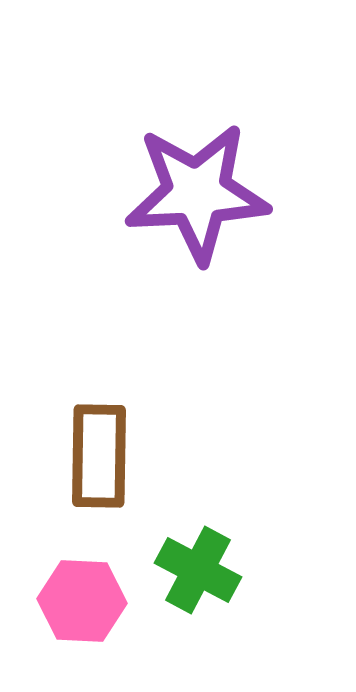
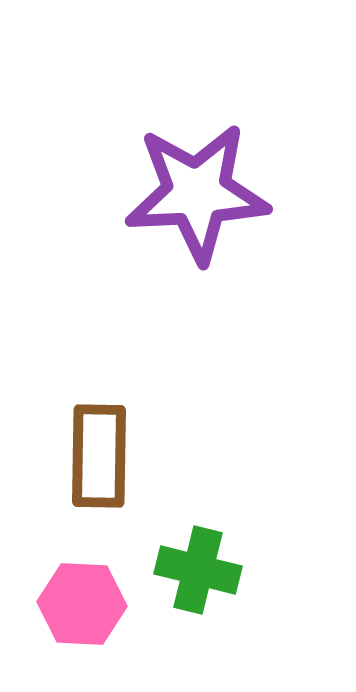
green cross: rotated 14 degrees counterclockwise
pink hexagon: moved 3 px down
